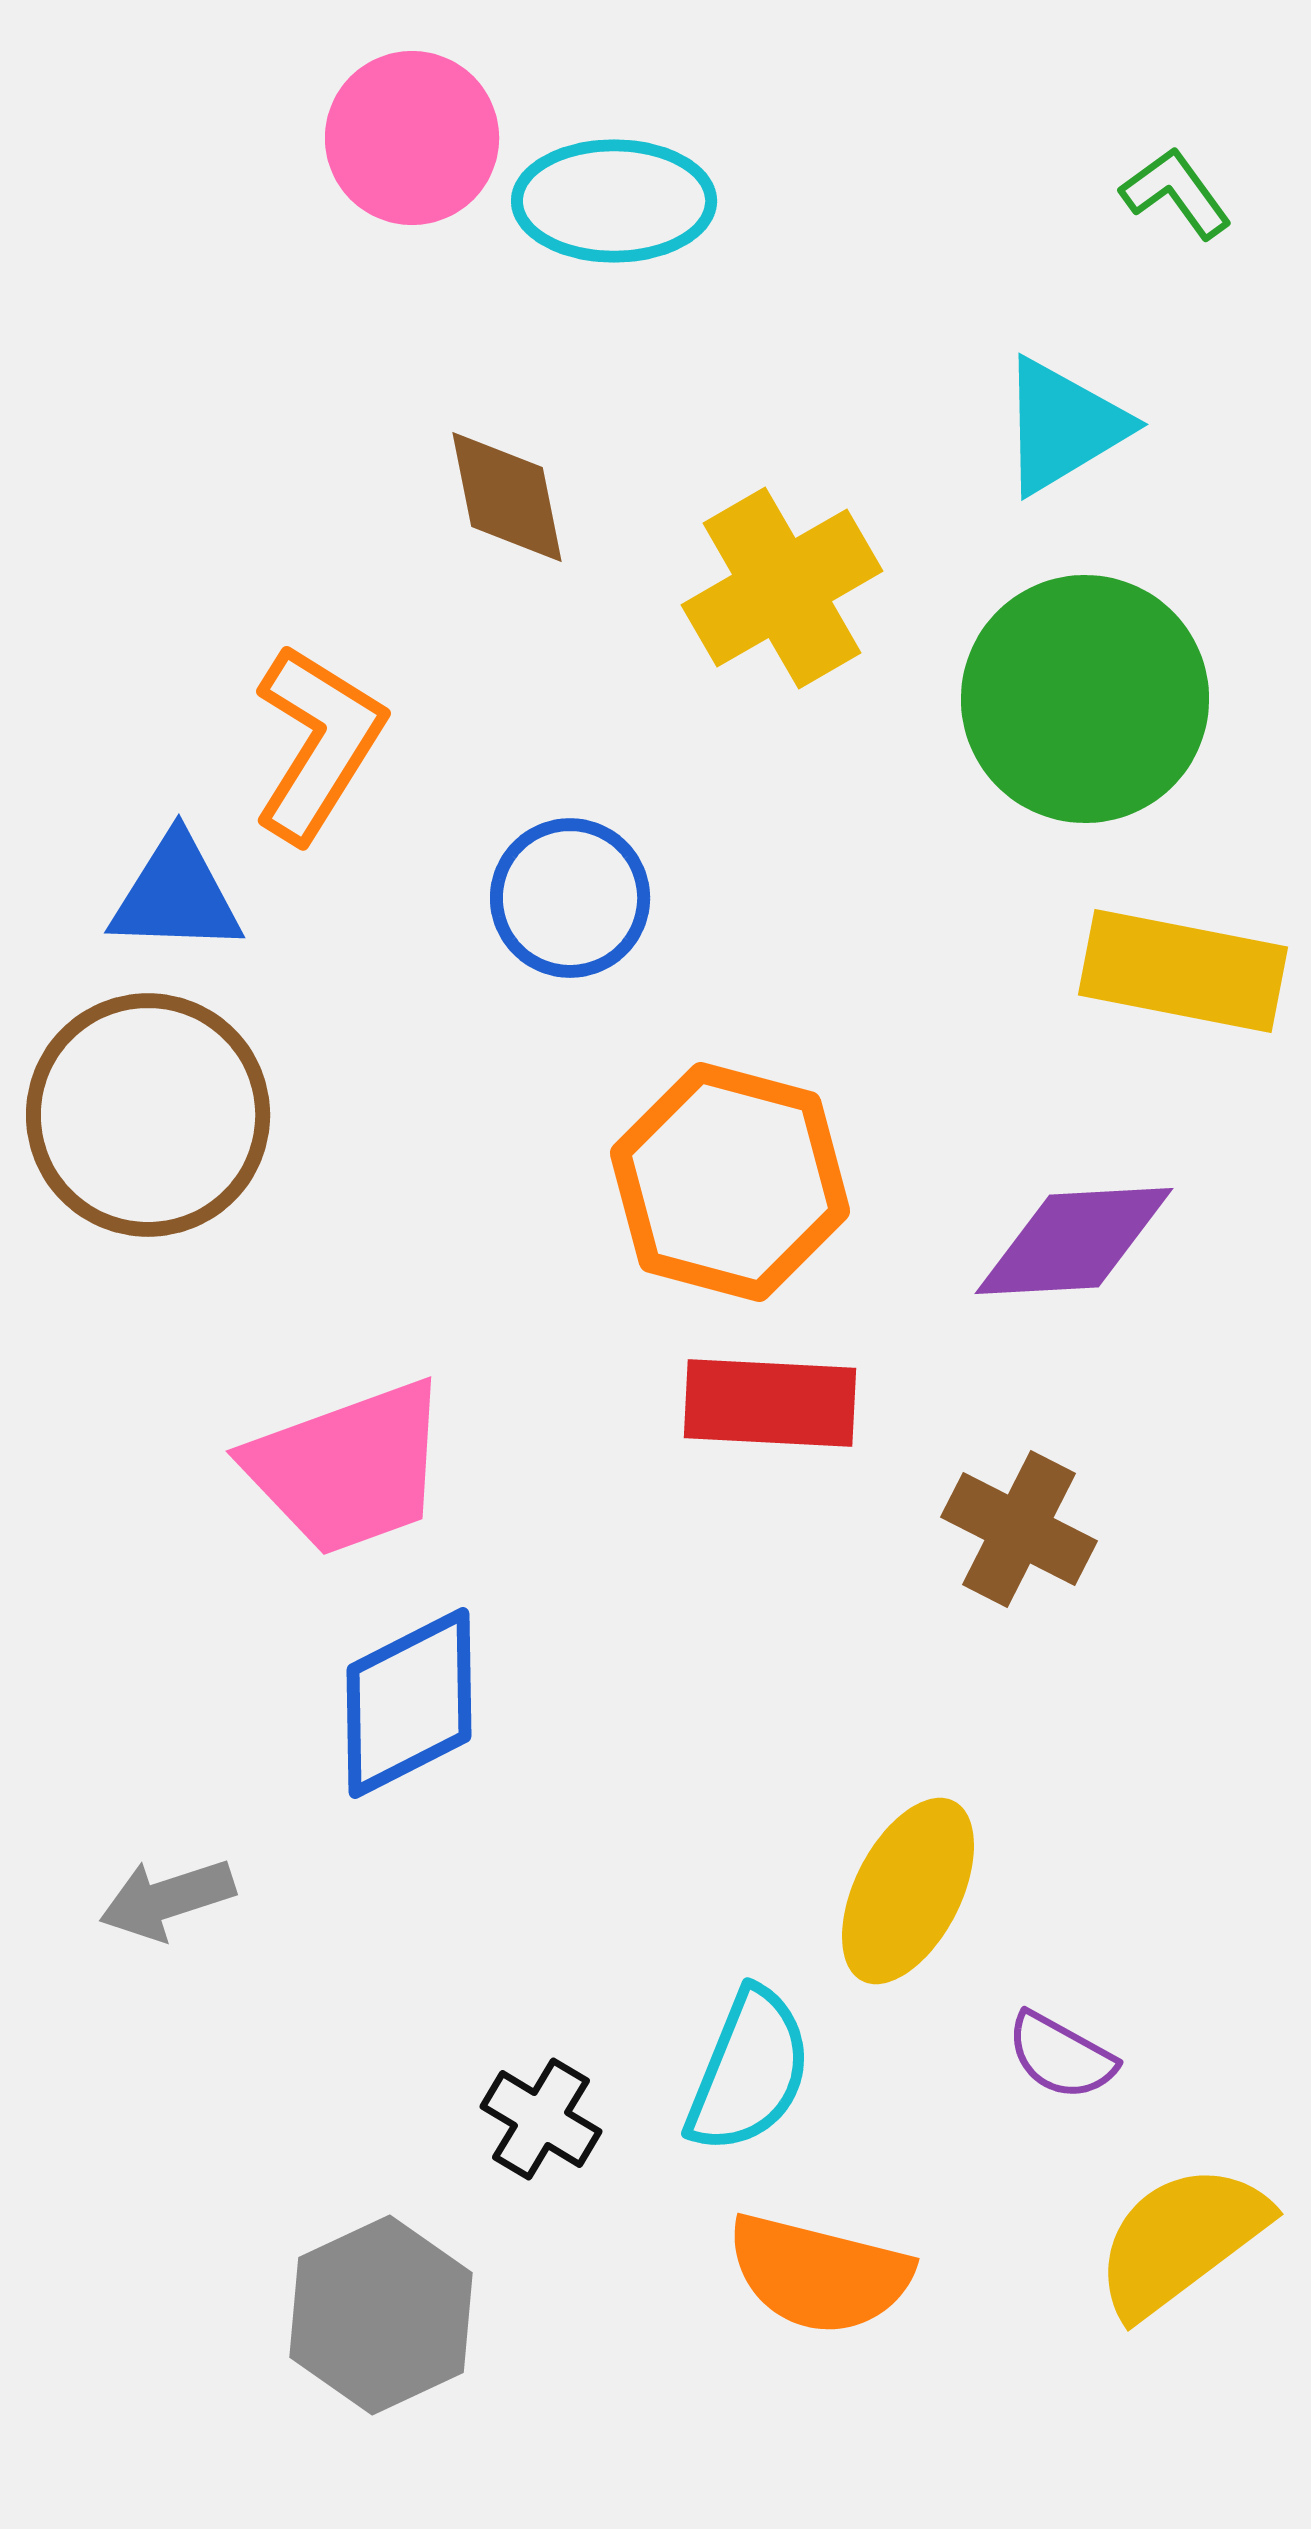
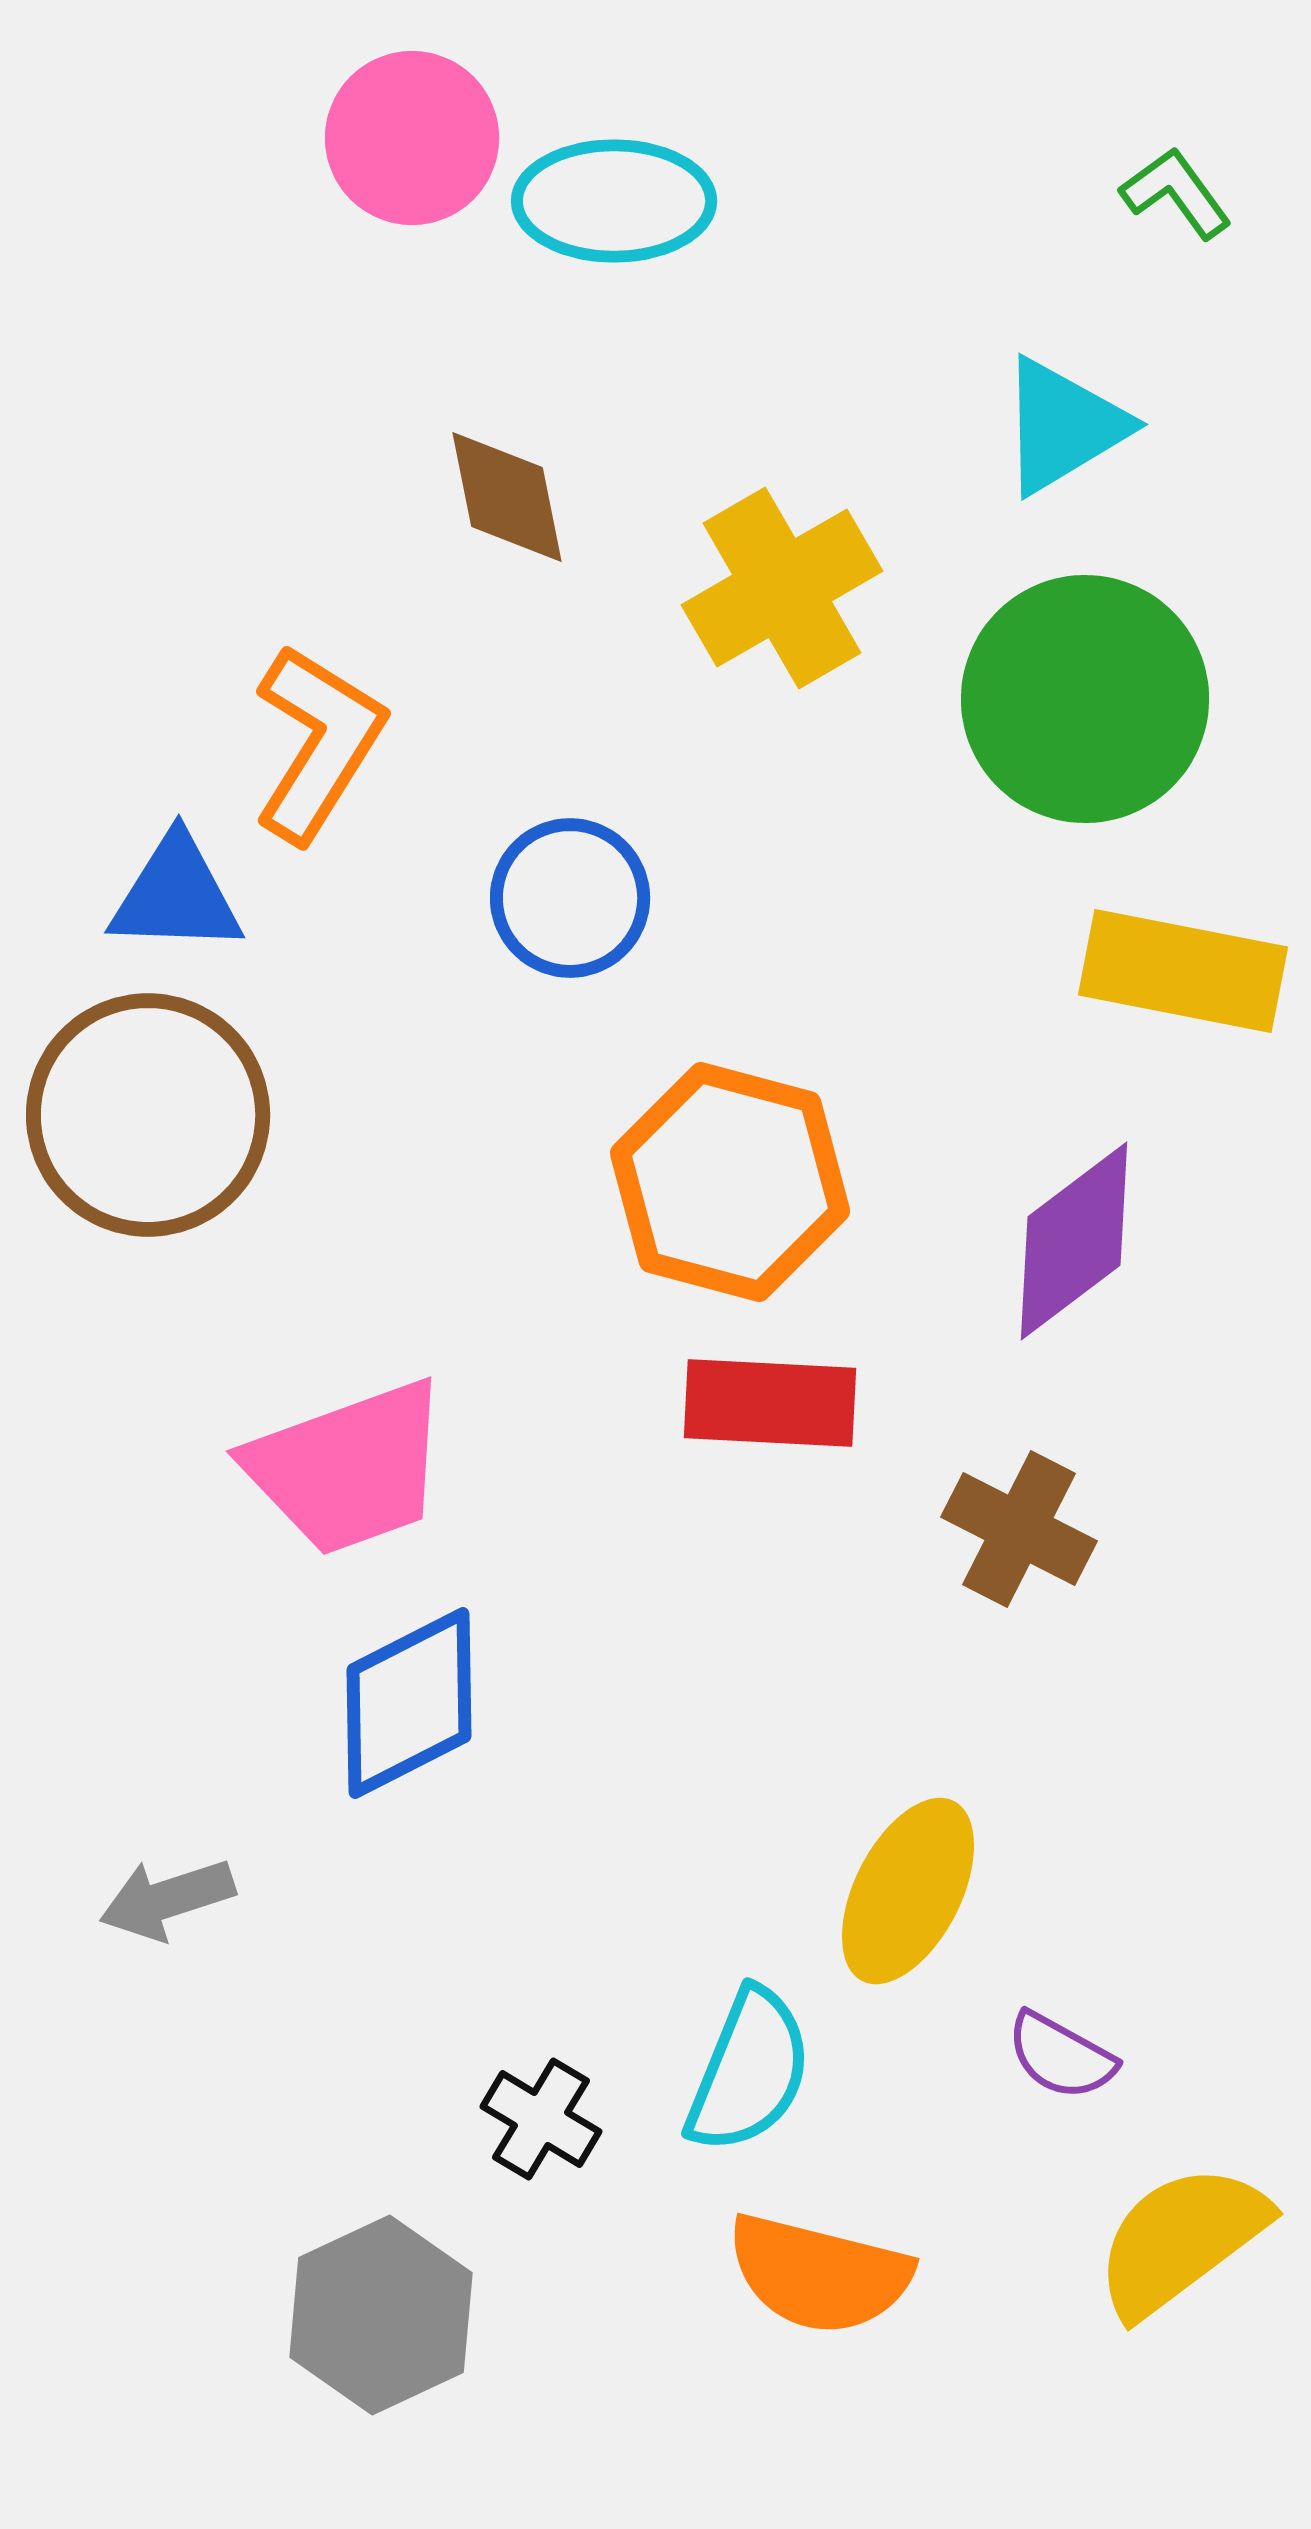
purple diamond: rotated 34 degrees counterclockwise
